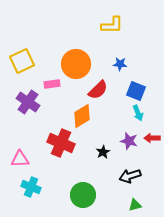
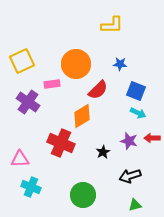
cyan arrow: rotated 42 degrees counterclockwise
